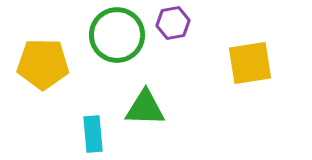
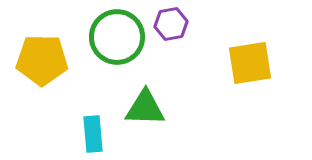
purple hexagon: moved 2 px left, 1 px down
green circle: moved 2 px down
yellow pentagon: moved 1 px left, 4 px up
